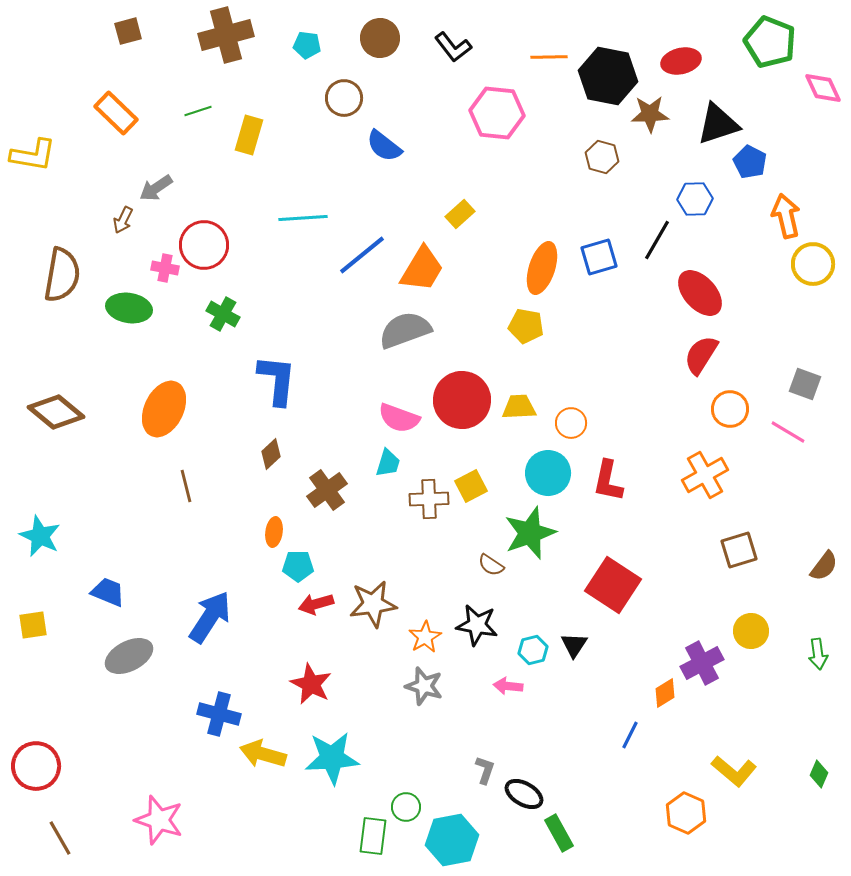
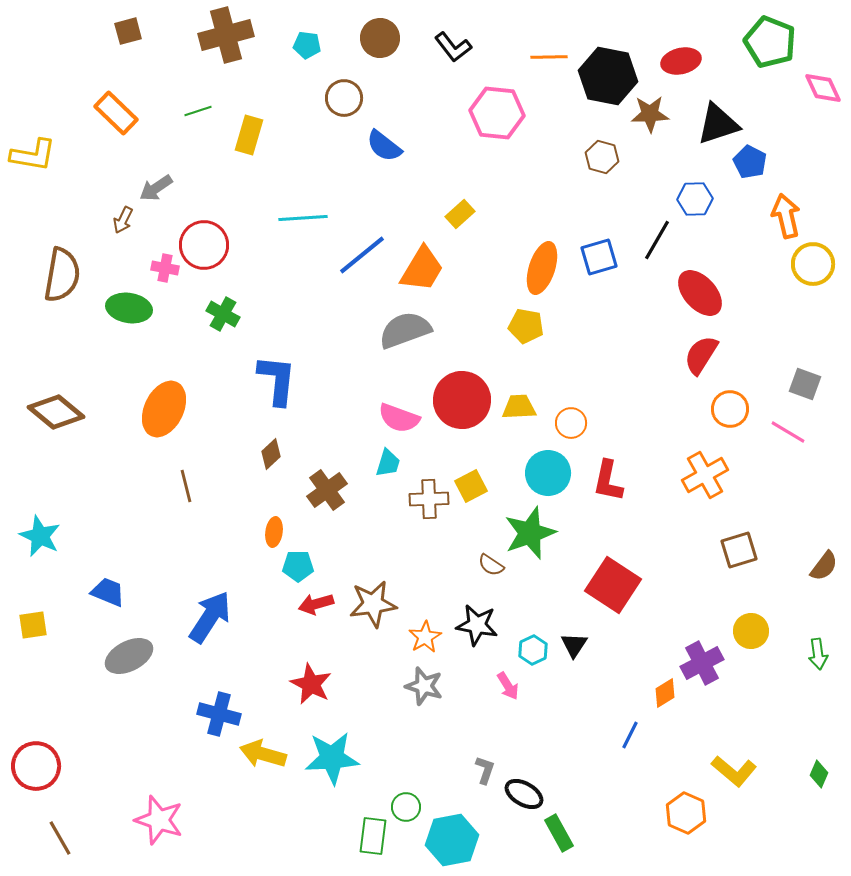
cyan hexagon at (533, 650): rotated 12 degrees counterclockwise
pink arrow at (508, 686): rotated 128 degrees counterclockwise
